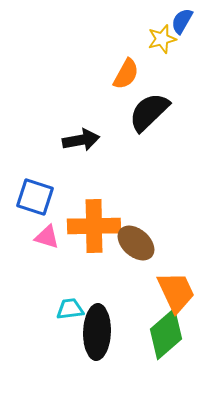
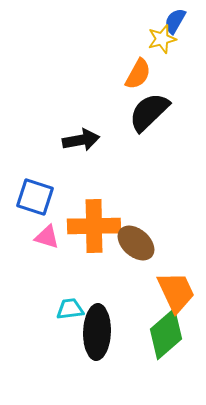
blue semicircle: moved 7 px left
orange semicircle: moved 12 px right
